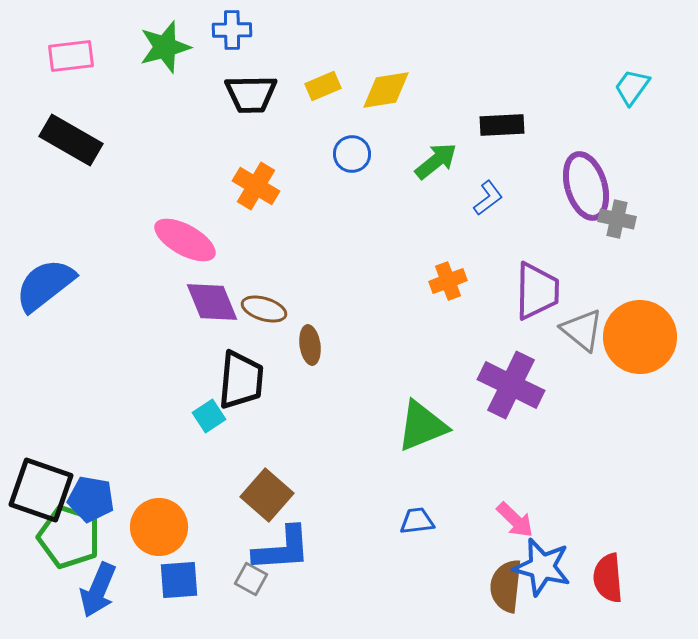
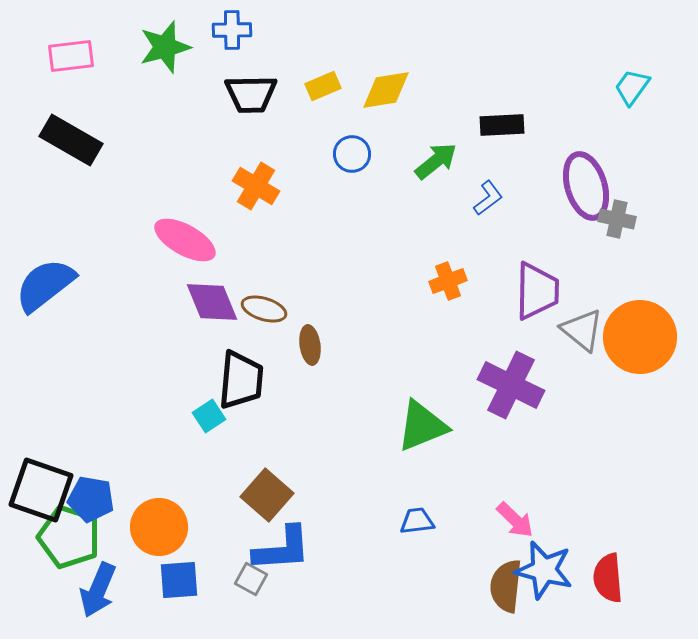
blue star at (542, 567): moved 2 px right, 3 px down
